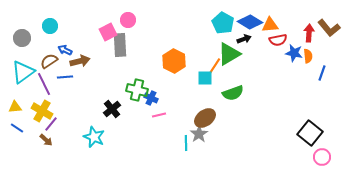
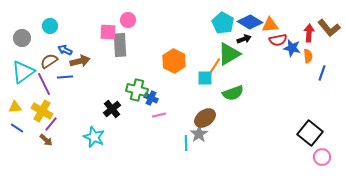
pink square at (108, 32): rotated 30 degrees clockwise
blue star at (294, 53): moved 2 px left, 5 px up
